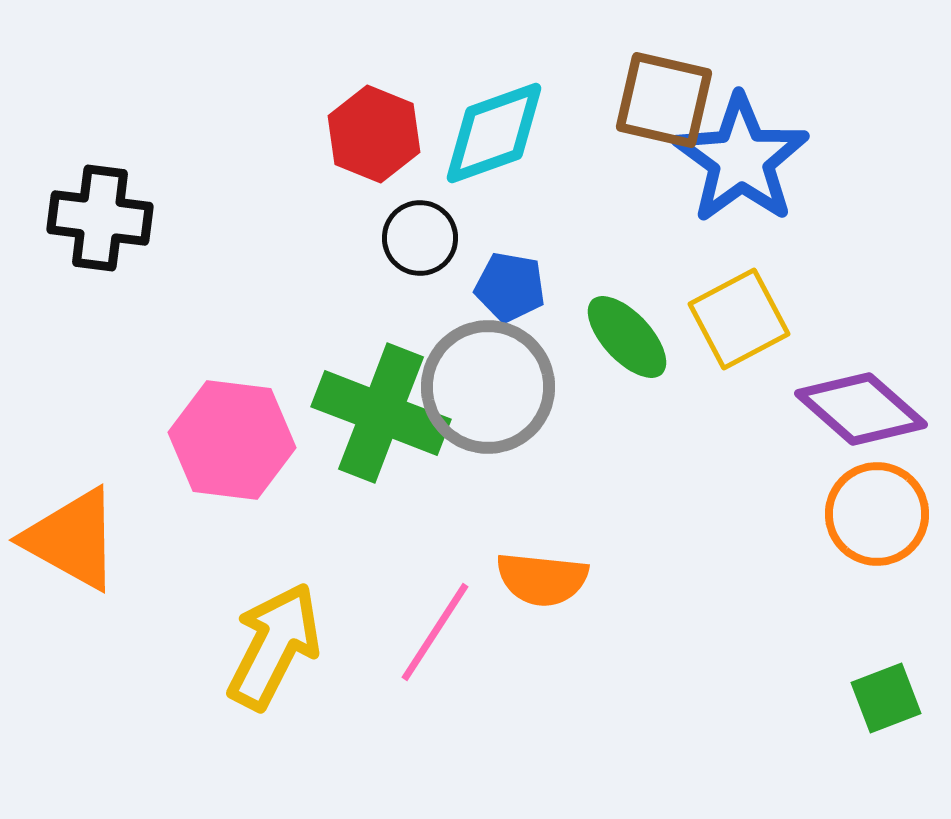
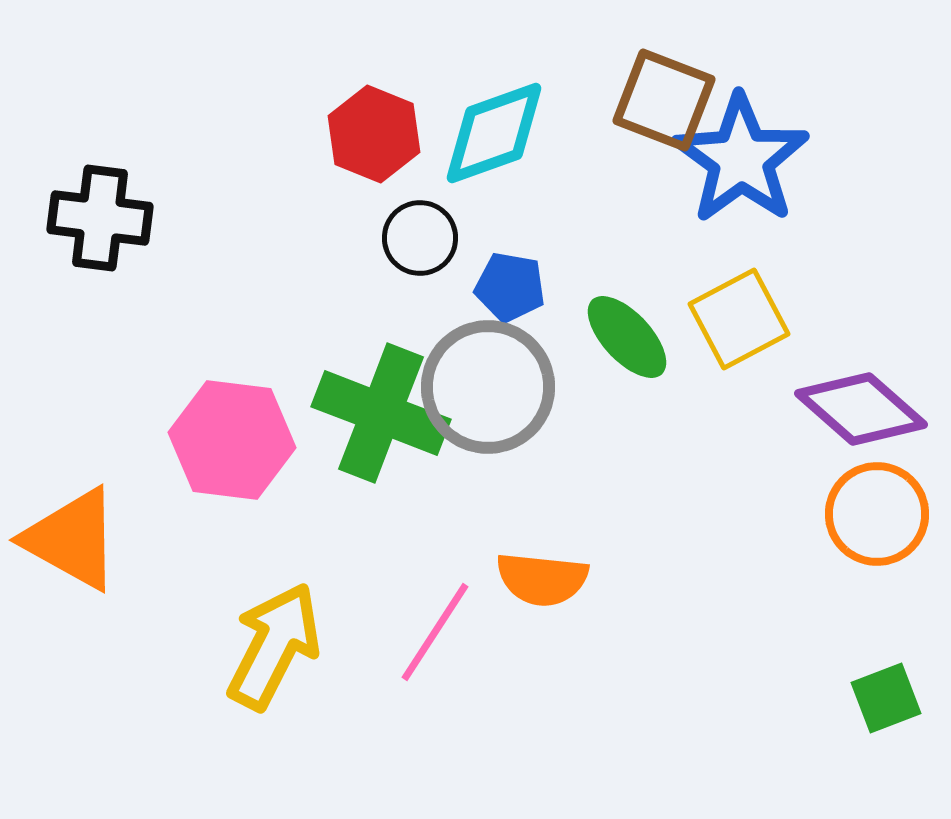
brown square: rotated 8 degrees clockwise
